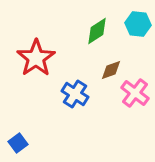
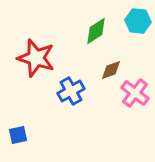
cyan hexagon: moved 3 px up
green diamond: moved 1 px left
red star: rotated 21 degrees counterclockwise
blue cross: moved 4 px left, 3 px up; rotated 28 degrees clockwise
blue square: moved 8 px up; rotated 24 degrees clockwise
